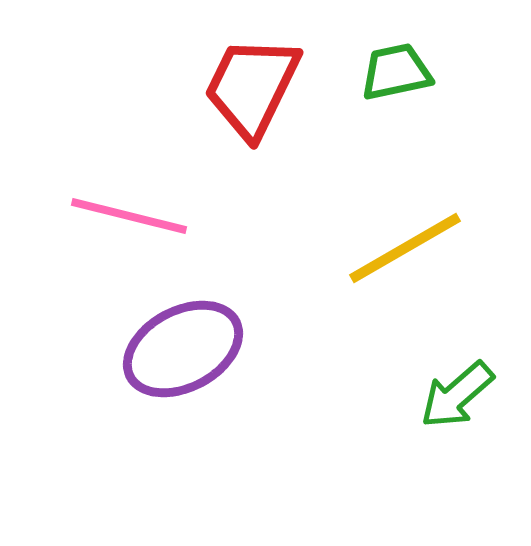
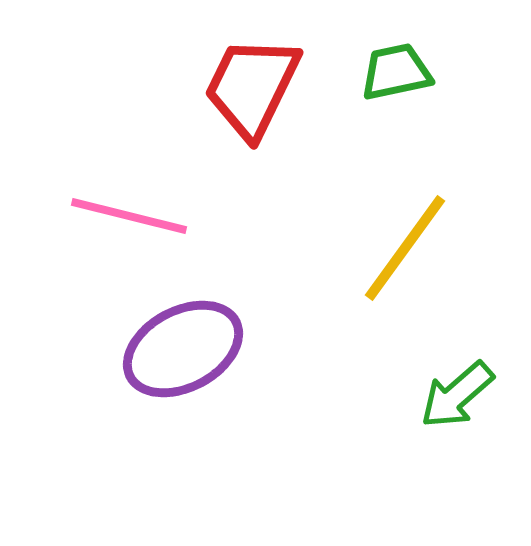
yellow line: rotated 24 degrees counterclockwise
